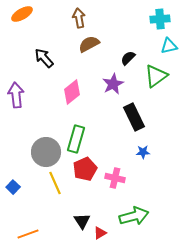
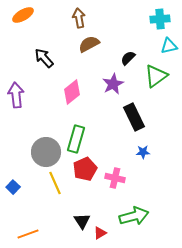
orange ellipse: moved 1 px right, 1 px down
